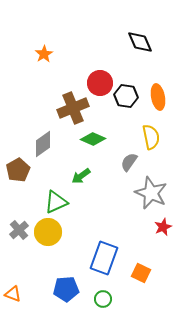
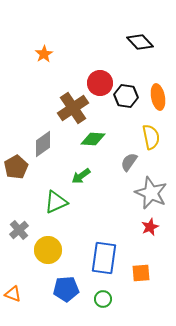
black diamond: rotated 20 degrees counterclockwise
brown cross: rotated 12 degrees counterclockwise
green diamond: rotated 20 degrees counterclockwise
brown pentagon: moved 2 px left, 3 px up
red star: moved 13 px left
yellow circle: moved 18 px down
blue rectangle: rotated 12 degrees counterclockwise
orange square: rotated 30 degrees counterclockwise
